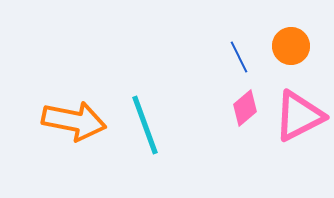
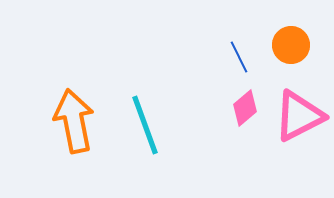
orange circle: moved 1 px up
orange arrow: rotated 112 degrees counterclockwise
